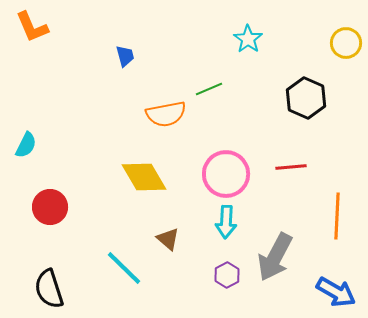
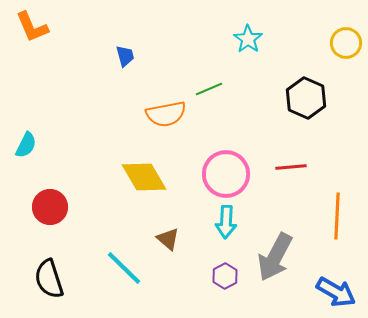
purple hexagon: moved 2 px left, 1 px down
black semicircle: moved 10 px up
